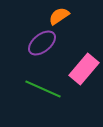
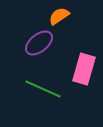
purple ellipse: moved 3 px left
pink rectangle: rotated 24 degrees counterclockwise
